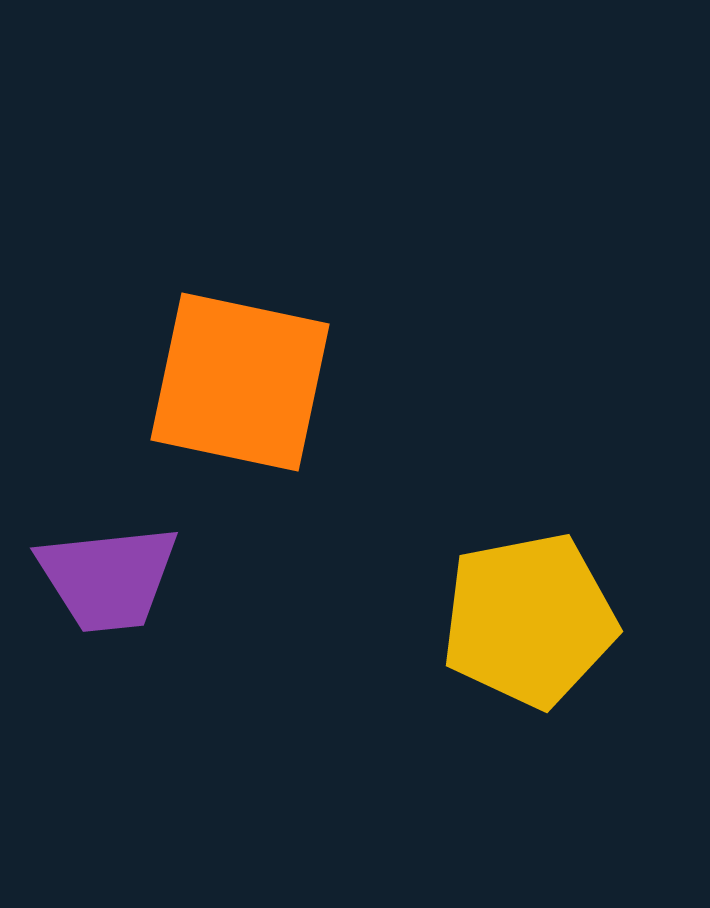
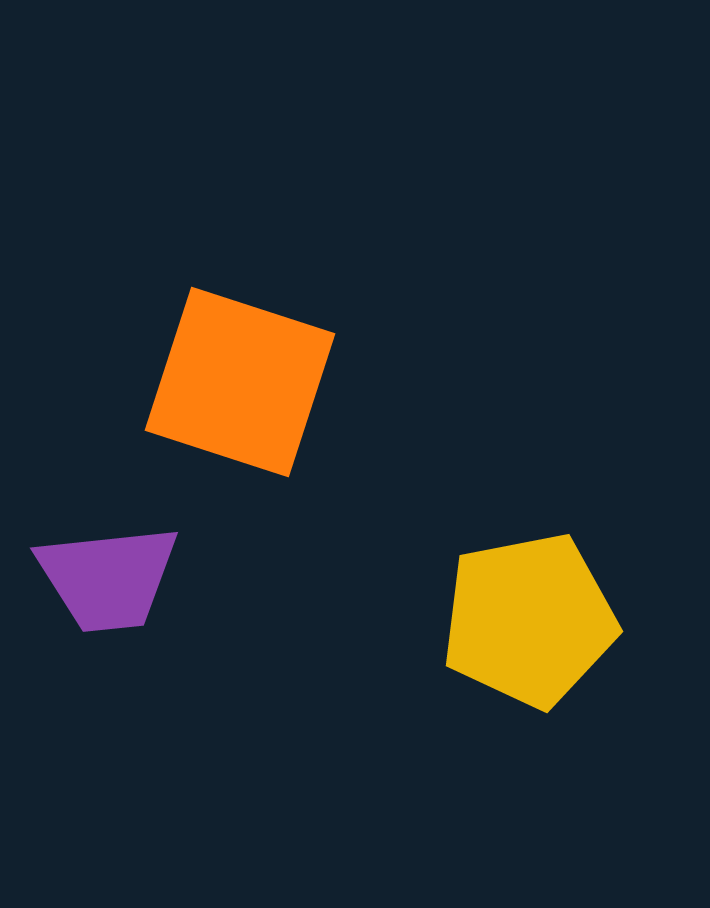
orange square: rotated 6 degrees clockwise
